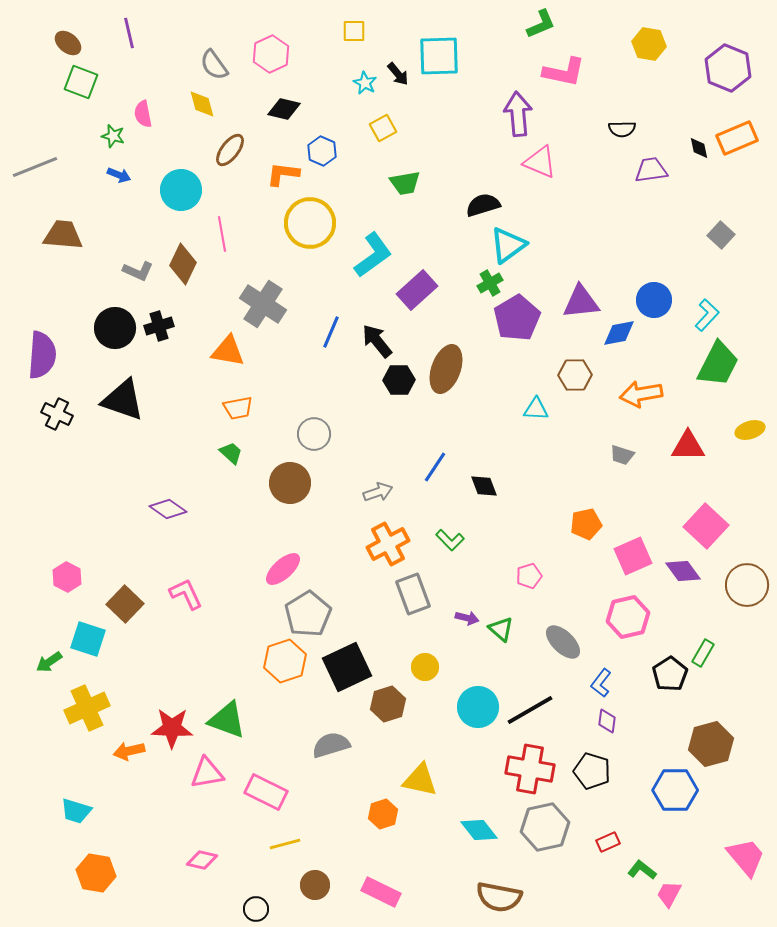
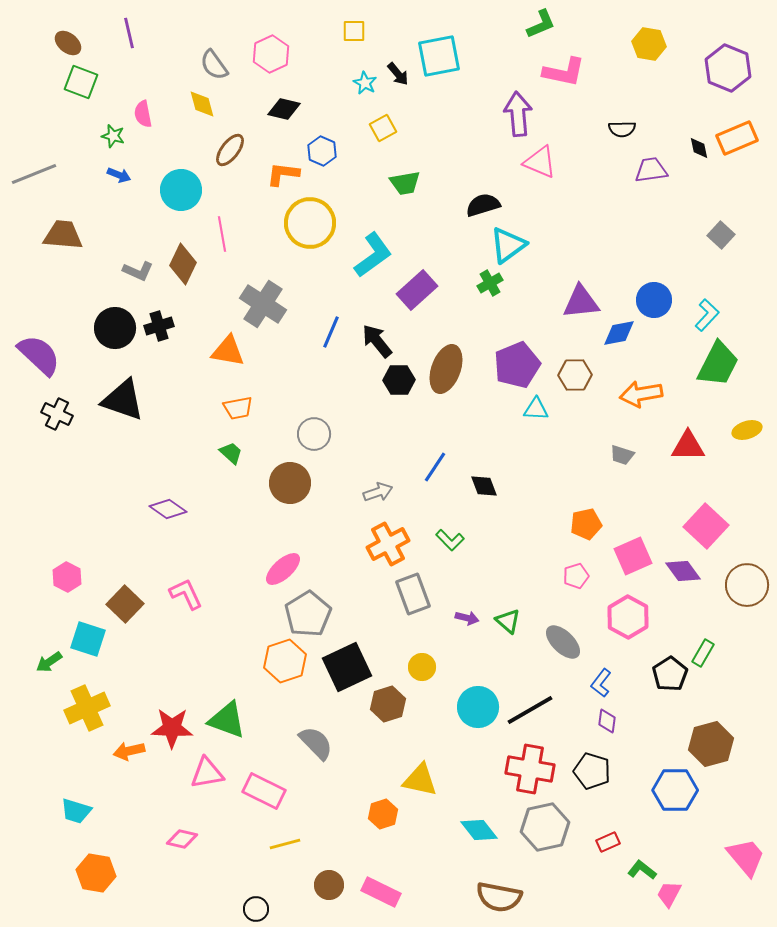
cyan square at (439, 56): rotated 9 degrees counterclockwise
gray line at (35, 167): moved 1 px left, 7 px down
purple pentagon at (517, 318): moved 47 px down; rotated 9 degrees clockwise
purple semicircle at (42, 355): moved 3 px left; rotated 51 degrees counterclockwise
yellow ellipse at (750, 430): moved 3 px left
pink pentagon at (529, 576): moved 47 px right
pink hexagon at (628, 617): rotated 18 degrees counterclockwise
green triangle at (501, 629): moved 7 px right, 8 px up
yellow circle at (425, 667): moved 3 px left
gray semicircle at (331, 745): moved 15 px left, 2 px up; rotated 63 degrees clockwise
pink rectangle at (266, 792): moved 2 px left, 1 px up
pink diamond at (202, 860): moved 20 px left, 21 px up
brown circle at (315, 885): moved 14 px right
